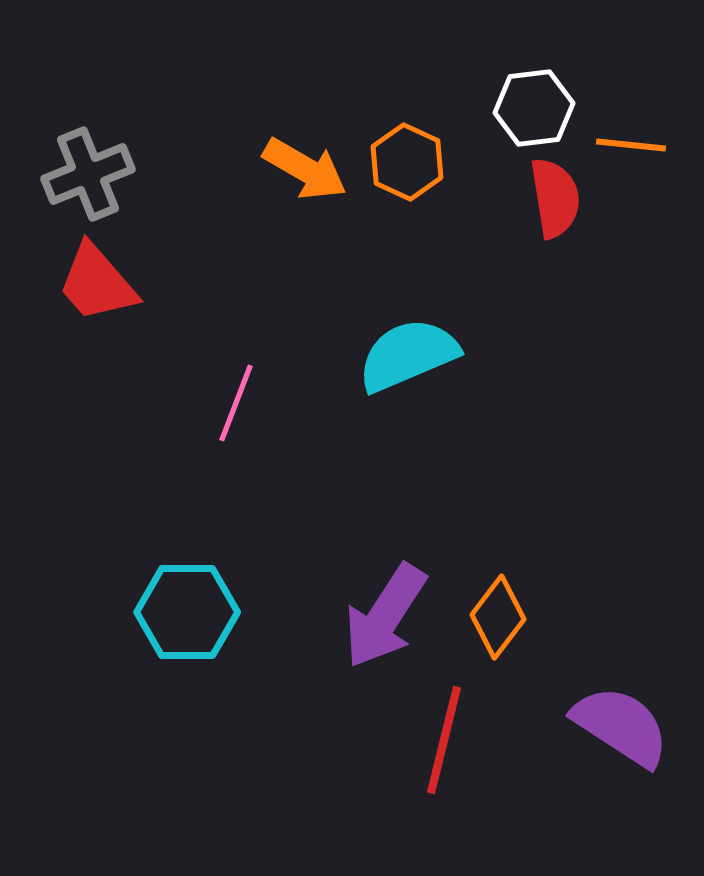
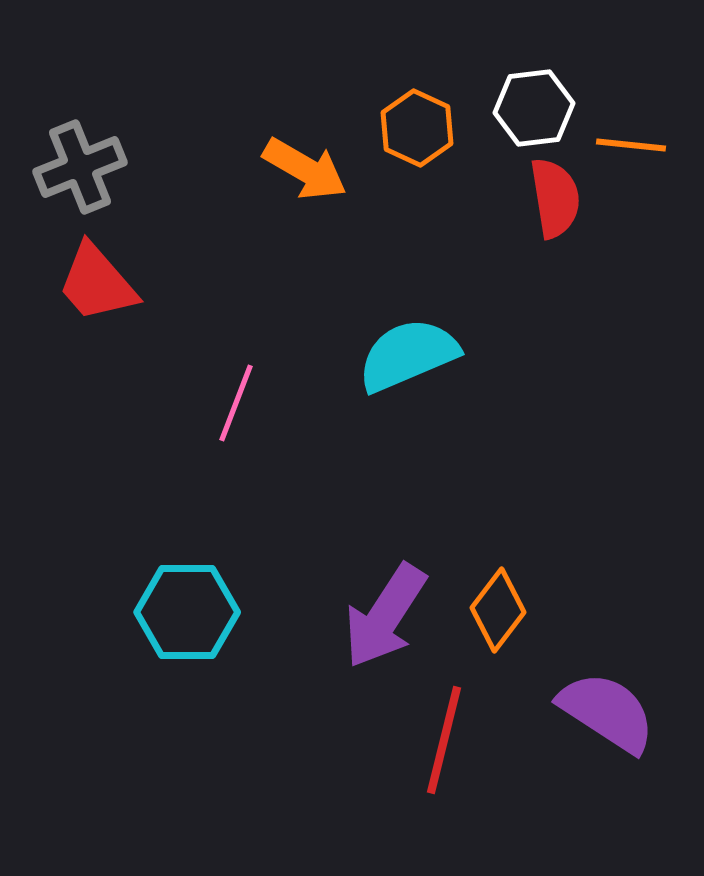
orange hexagon: moved 10 px right, 34 px up
gray cross: moved 8 px left, 7 px up
orange diamond: moved 7 px up
purple semicircle: moved 14 px left, 14 px up
